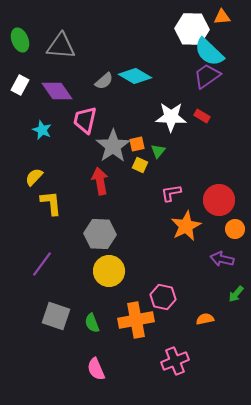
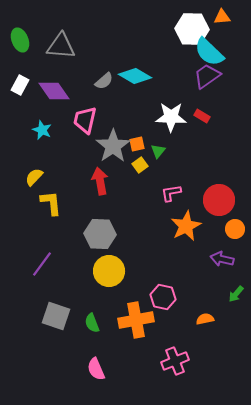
purple diamond: moved 3 px left
yellow square: rotated 28 degrees clockwise
